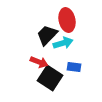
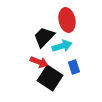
black trapezoid: moved 3 px left, 2 px down
cyan arrow: moved 1 px left, 3 px down
blue rectangle: rotated 64 degrees clockwise
